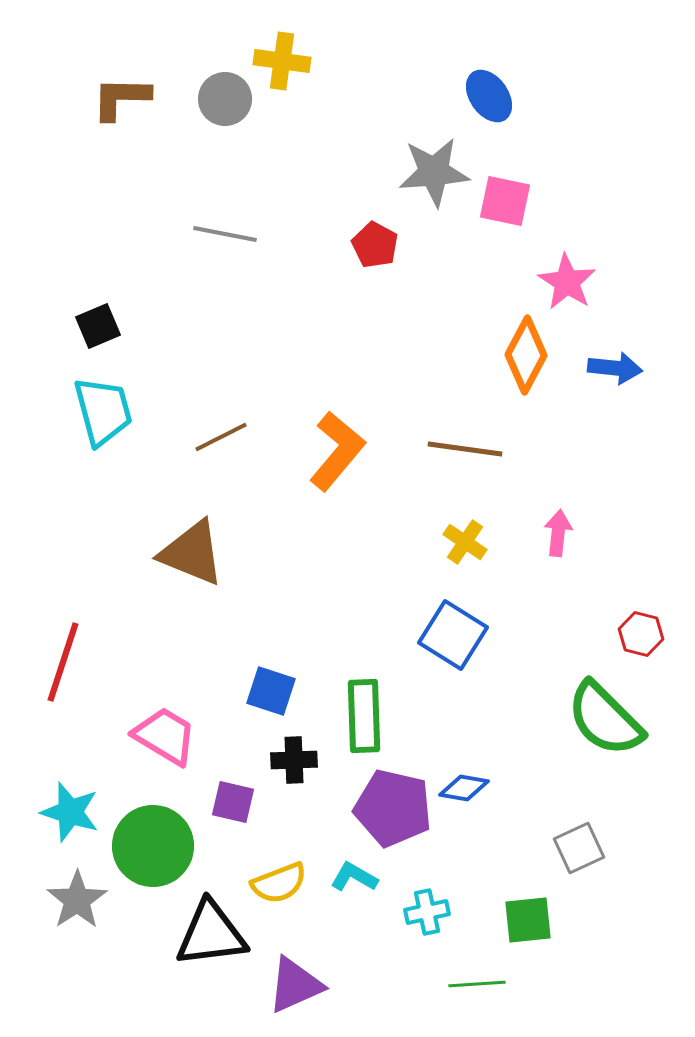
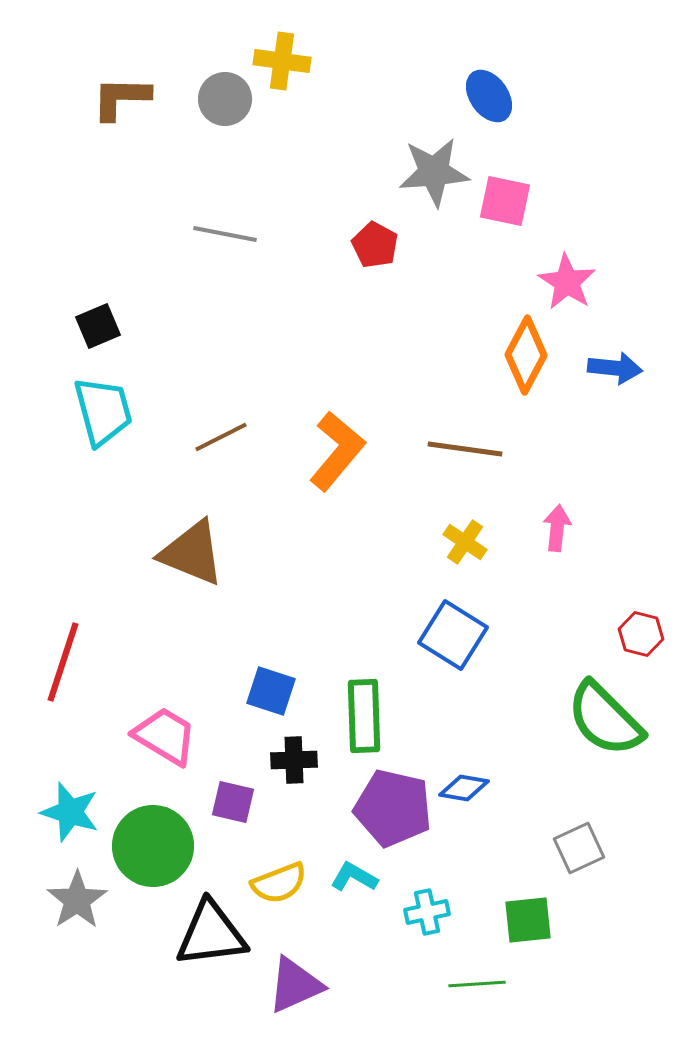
pink arrow at (558, 533): moved 1 px left, 5 px up
